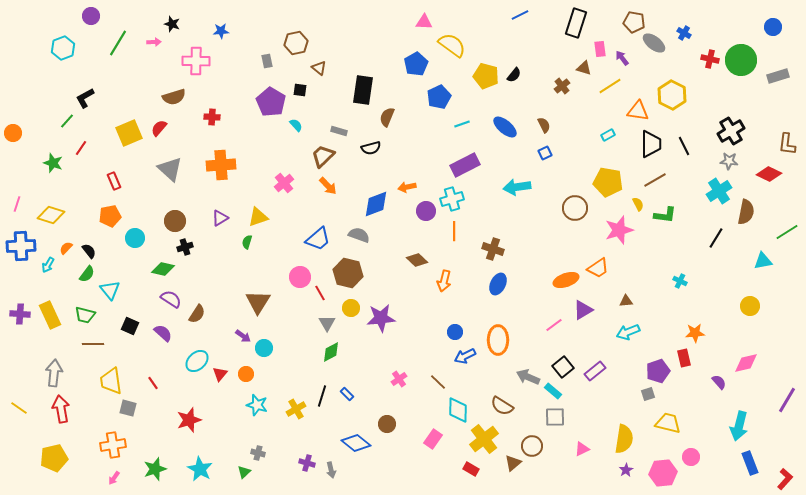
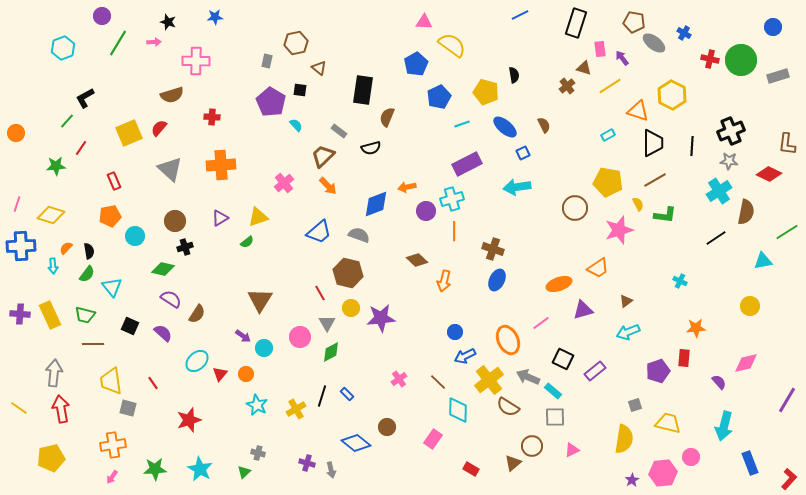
purple circle at (91, 16): moved 11 px right
black star at (172, 24): moved 4 px left, 2 px up
blue star at (221, 31): moved 6 px left, 14 px up
gray rectangle at (267, 61): rotated 24 degrees clockwise
black semicircle at (514, 75): rotated 49 degrees counterclockwise
yellow pentagon at (486, 76): moved 16 px down
brown cross at (562, 86): moved 5 px right
brown semicircle at (174, 97): moved 2 px left, 2 px up
orange triangle at (638, 111): rotated 10 degrees clockwise
gray rectangle at (339, 131): rotated 21 degrees clockwise
black cross at (731, 131): rotated 8 degrees clockwise
orange circle at (13, 133): moved 3 px right
black trapezoid at (651, 144): moved 2 px right, 1 px up
black line at (684, 146): moved 8 px right; rotated 30 degrees clockwise
blue square at (545, 153): moved 22 px left
green star at (53, 163): moved 3 px right, 3 px down; rotated 24 degrees counterclockwise
purple rectangle at (465, 165): moved 2 px right, 1 px up
cyan circle at (135, 238): moved 2 px up
black line at (716, 238): rotated 25 degrees clockwise
blue trapezoid at (318, 239): moved 1 px right, 7 px up
green semicircle at (247, 242): rotated 144 degrees counterclockwise
black semicircle at (89, 251): rotated 28 degrees clockwise
cyan arrow at (48, 265): moved 5 px right, 1 px down; rotated 35 degrees counterclockwise
pink circle at (300, 277): moved 60 px down
orange ellipse at (566, 280): moved 7 px left, 4 px down
blue ellipse at (498, 284): moved 1 px left, 4 px up
cyan triangle at (110, 290): moved 2 px right, 3 px up
brown triangle at (626, 301): rotated 32 degrees counterclockwise
brown triangle at (258, 302): moved 2 px right, 2 px up
purple triangle at (583, 310): rotated 15 degrees clockwise
pink line at (554, 325): moved 13 px left, 2 px up
orange star at (695, 333): moved 1 px right, 5 px up
orange ellipse at (498, 340): moved 10 px right; rotated 24 degrees counterclockwise
red rectangle at (684, 358): rotated 18 degrees clockwise
black square at (563, 367): moved 8 px up; rotated 25 degrees counterclockwise
gray square at (648, 394): moved 13 px left, 11 px down
cyan star at (257, 405): rotated 10 degrees clockwise
brown semicircle at (502, 406): moved 6 px right, 1 px down
brown circle at (387, 424): moved 3 px down
cyan arrow at (739, 426): moved 15 px left
yellow cross at (484, 439): moved 5 px right, 59 px up
pink triangle at (582, 449): moved 10 px left, 1 px down
yellow pentagon at (54, 458): moved 3 px left
green star at (155, 469): rotated 15 degrees clockwise
purple star at (626, 470): moved 6 px right, 10 px down
pink arrow at (114, 478): moved 2 px left, 1 px up
red L-shape at (785, 479): moved 4 px right
